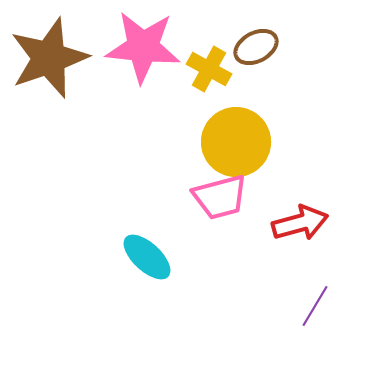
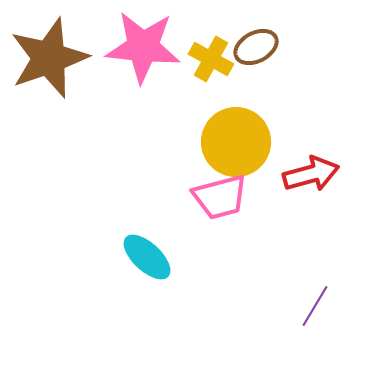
yellow cross: moved 2 px right, 10 px up
red arrow: moved 11 px right, 49 px up
